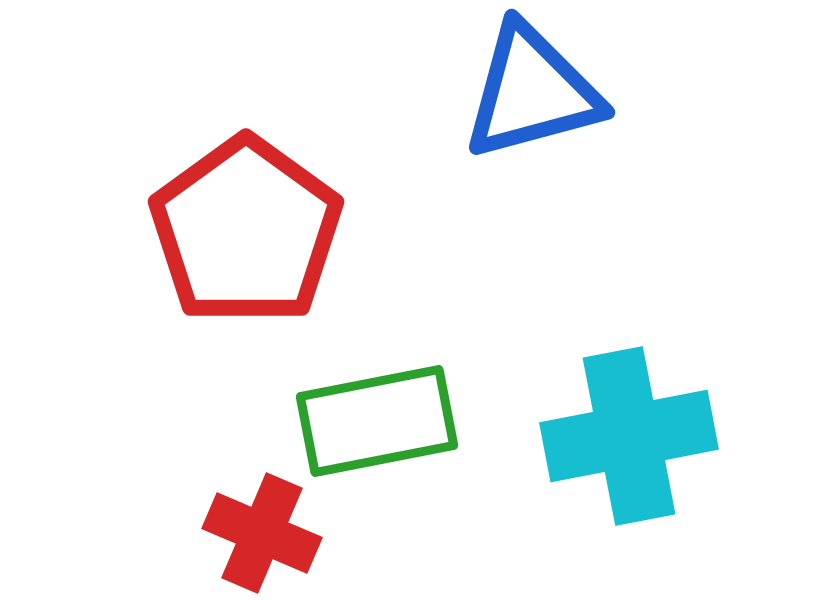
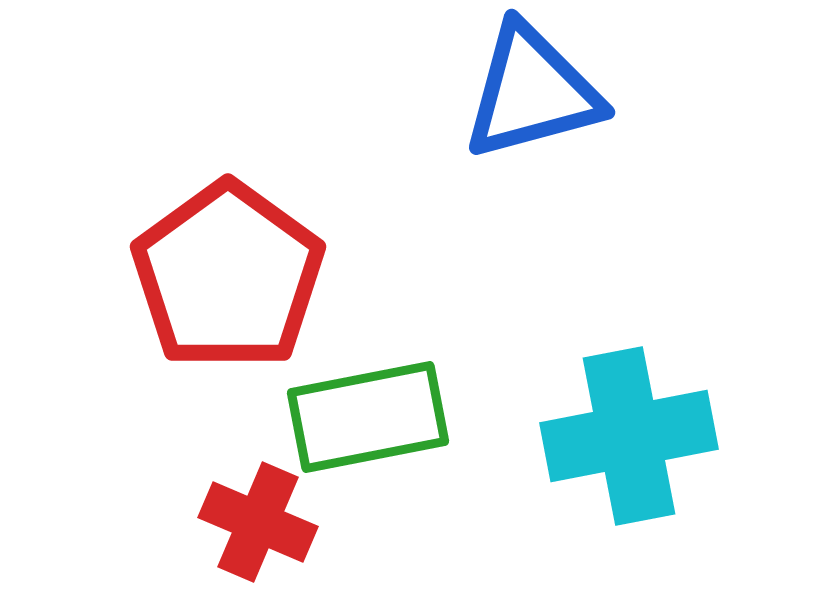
red pentagon: moved 18 px left, 45 px down
green rectangle: moved 9 px left, 4 px up
red cross: moved 4 px left, 11 px up
